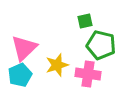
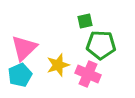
green pentagon: rotated 12 degrees counterclockwise
yellow star: moved 1 px right
pink cross: rotated 15 degrees clockwise
